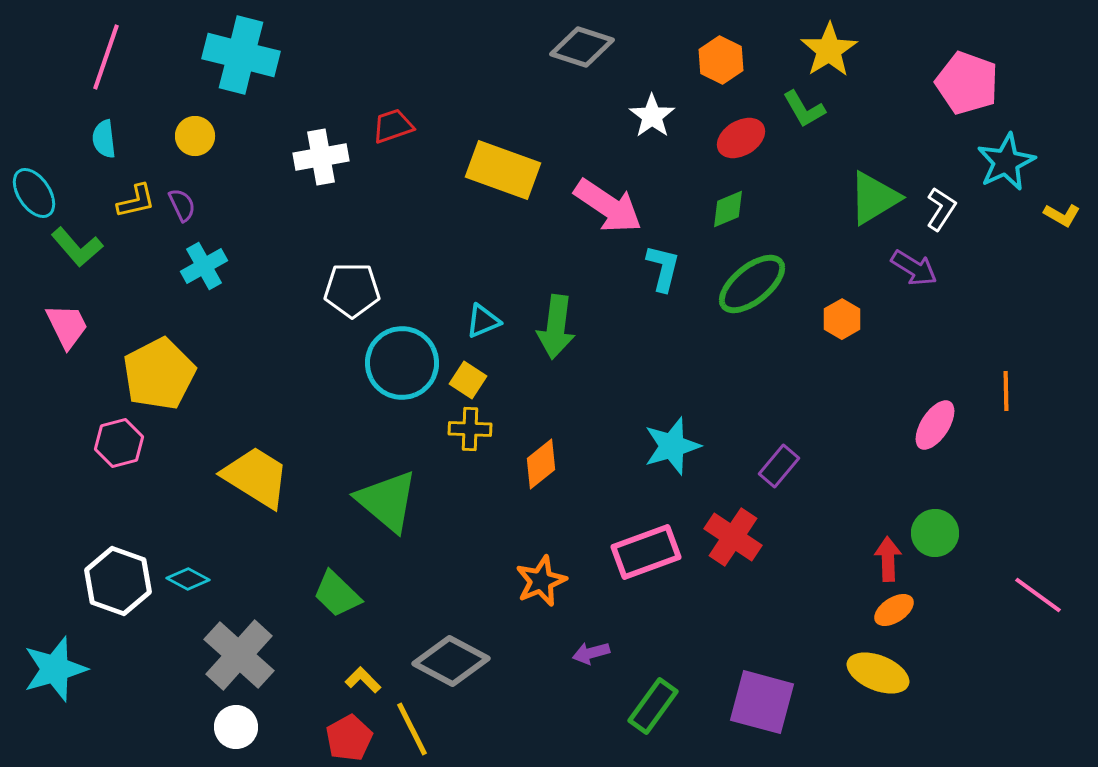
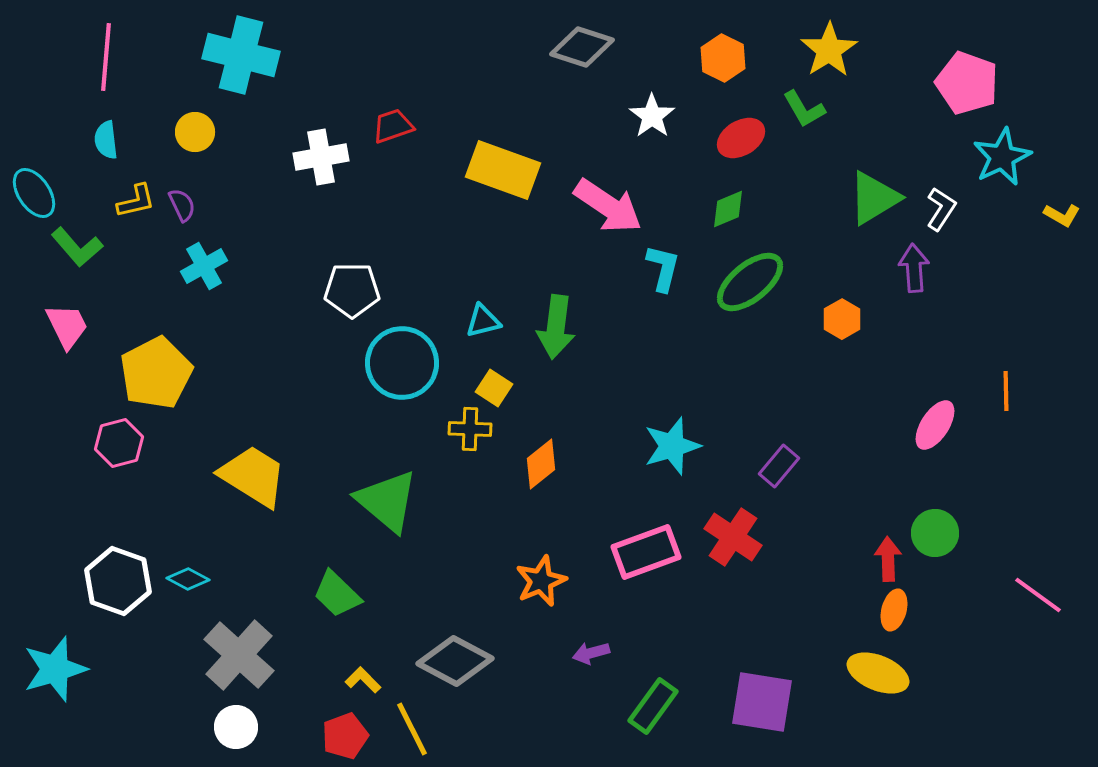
pink line at (106, 57): rotated 14 degrees counterclockwise
orange hexagon at (721, 60): moved 2 px right, 2 px up
yellow circle at (195, 136): moved 4 px up
cyan semicircle at (104, 139): moved 2 px right, 1 px down
cyan star at (1006, 162): moved 4 px left, 5 px up
purple arrow at (914, 268): rotated 126 degrees counterclockwise
green ellipse at (752, 284): moved 2 px left, 2 px up
cyan triangle at (483, 321): rotated 9 degrees clockwise
yellow pentagon at (159, 374): moved 3 px left, 1 px up
yellow square at (468, 380): moved 26 px right, 8 px down
yellow trapezoid at (256, 477): moved 3 px left, 1 px up
orange ellipse at (894, 610): rotated 42 degrees counterclockwise
gray diamond at (451, 661): moved 4 px right
purple square at (762, 702): rotated 6 degrees counterclockwise
red pentagon at (349, 738): moved 4 px left, 2 px up; rotated 9 degrees clockwise
